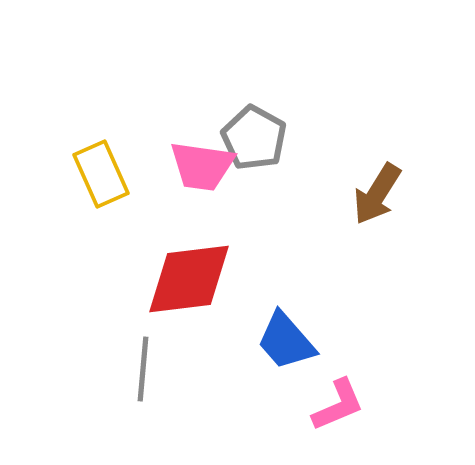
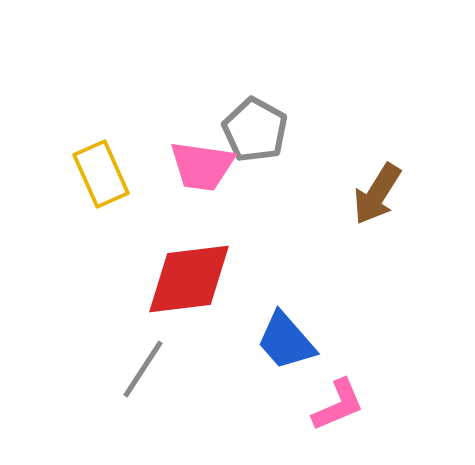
gray pentagon: moved 1 px right, 8 px up
gray line: rotated 28 degrees clockwise
